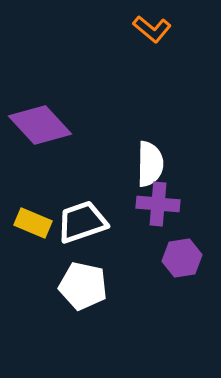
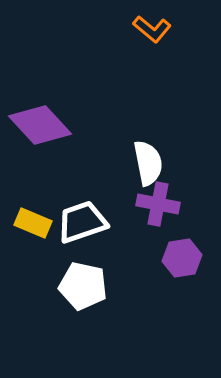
white semicircle: moved 2 px left, 1 px up; rotated 12 degrees counterclockwise
purple cross: rotated 6 degrees clockwise
